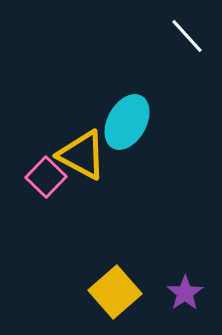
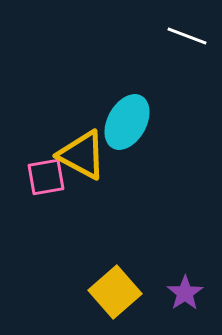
white line: rotated 27 degrees counterclockwise
pink square: rotated 36 degrees clockwise
